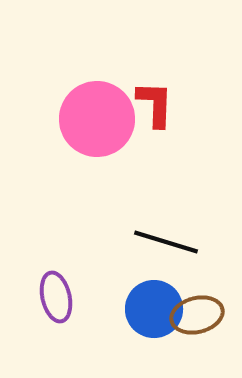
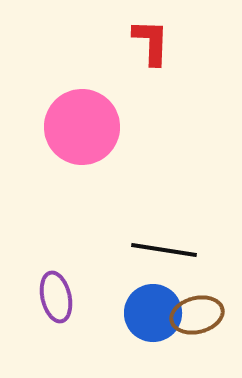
red L-shape: moved 4 px left, 62 px up
pink circle: moved 15 px left, 8 px down
black line: moved 2 px left, 8 px down; rotated 8 degrees counterclockwise
blue circle: moved 1 px left, 4 px down
